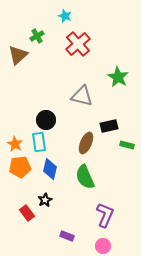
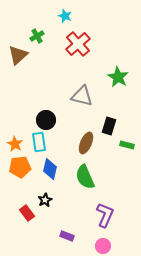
black rectangle: rotated 60 degrees counterclockwise
